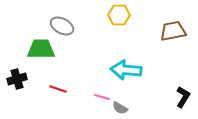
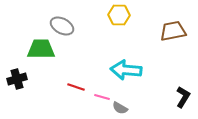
red line: moved 18 px right, 2 px up
